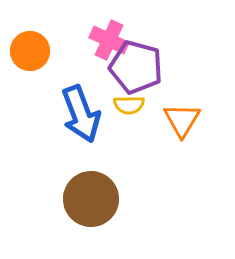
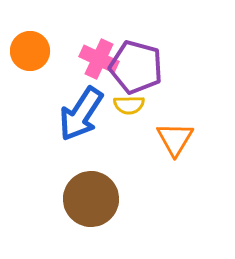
pink cross: moved 10 px left, 19 px down
blue arrow: rotated 54 degrees clockwise
orange triangle: moved 7 px left, 19 px down
